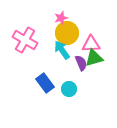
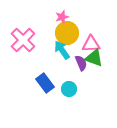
pink star: moved 1 px right, 1 px up
pink cross: moved 2 px left; rotated 15 degrees clockwise
green triangle: rotated 36 degrees clockwise
